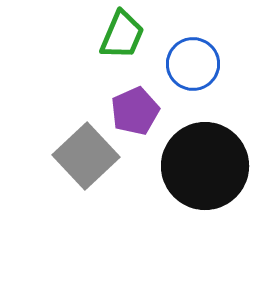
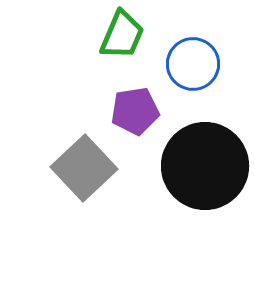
purple pentagon: rotated 15 degrees clockwise
gray square: moved 2 px left, 12 px down
